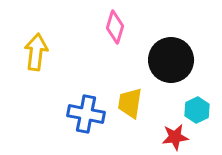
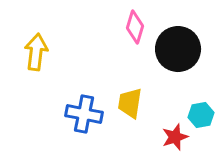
pink diamond: moved 20 px right
black circle: moved 7 px right, 11 px up
cyan hexagon: moved 4 px right, 5 px down; rotated 15 degrees clockwise
blue cross: moved 2 px left
red star: rotated 12 degrees counterclockwise
